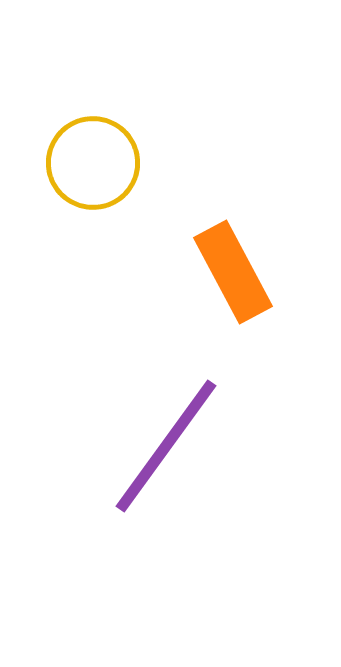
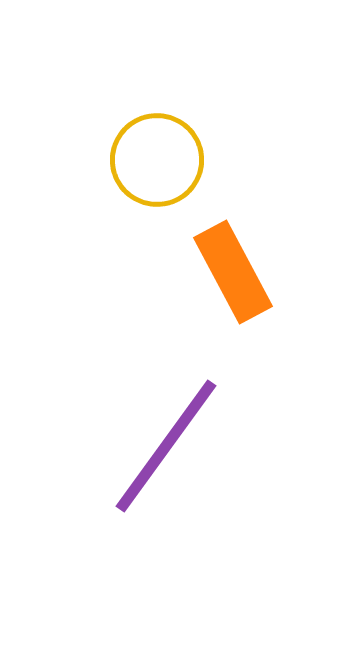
yellow circle: moved 64 px right, 3 px up
